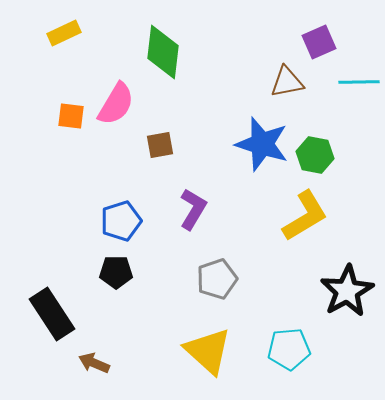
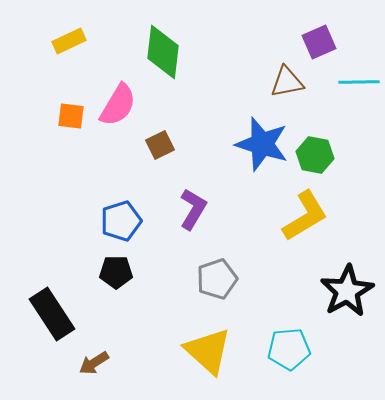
yellow rectangle: moved 5 px right, 8 px down
pink semicircle: moved 2 px right, 1 px down
brown square: rotated 16 degrees counterclockwise
brown arrow: rotated 56 degrees counterclockwise
